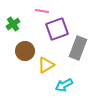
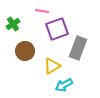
yellow triangle: moved 6 px right, 1 px down
